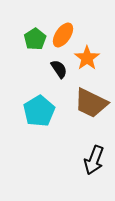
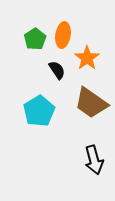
orange ellipse: rotated 25 degrees counterclockwise
black semicircle: moved 2 px left, 1 px down
brown trapezoid: rotated 9 degrees clockwise
black arrow: rotated 36 degrees counterclockwise
